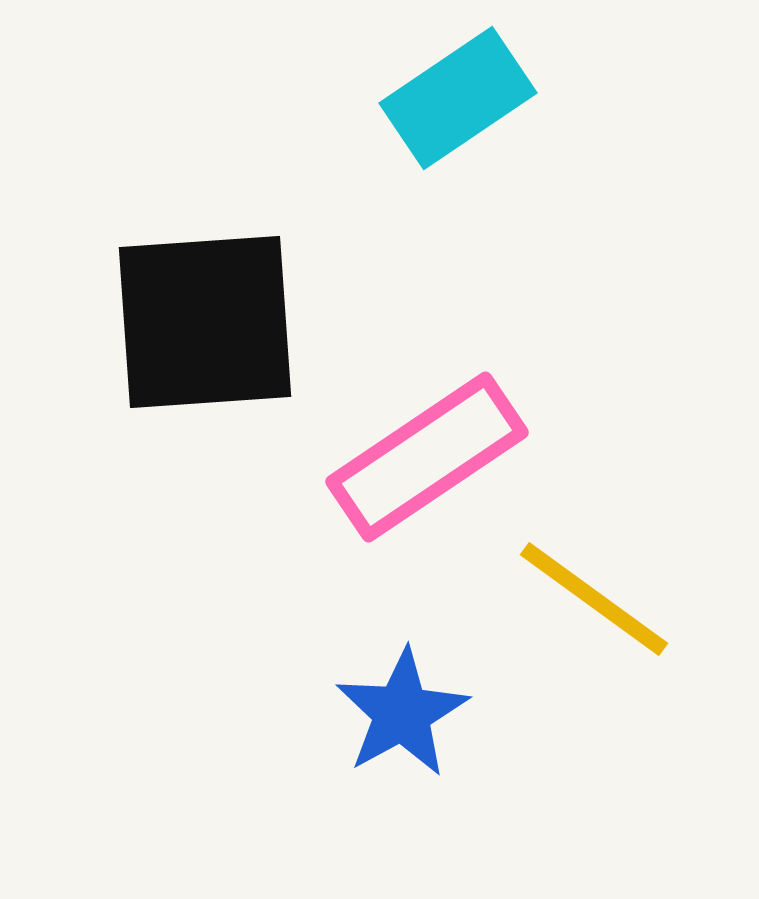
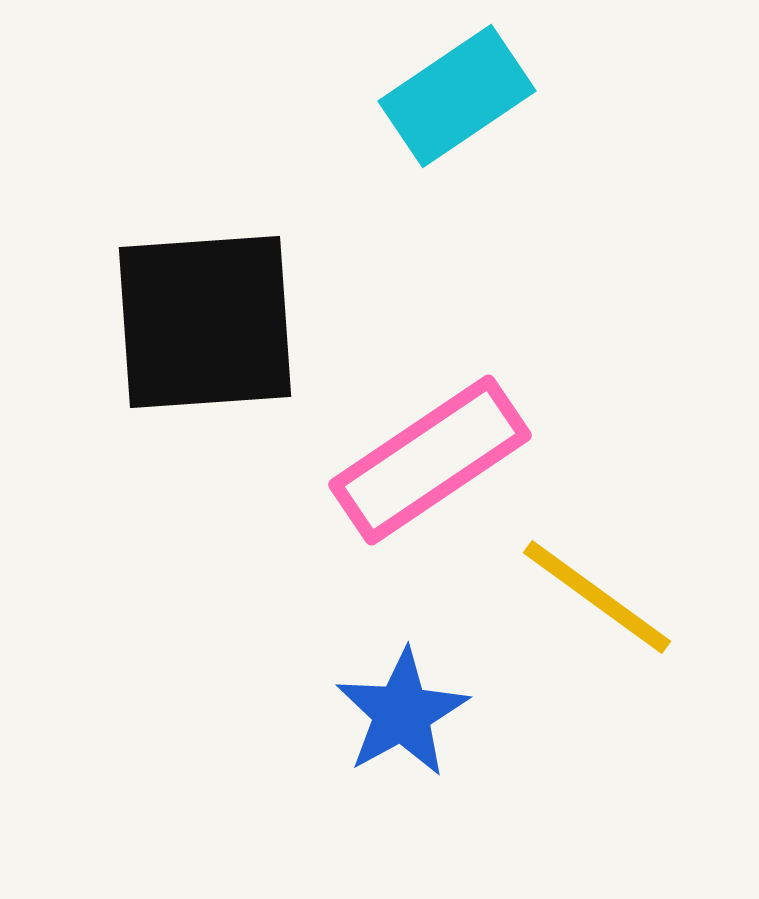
cyan rectangle: moved 1 px left, 2 px up
pink rectangle: moved 3 px right, 3 px down
yellow line: moved 3 px right, 2 px up
